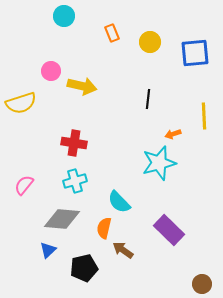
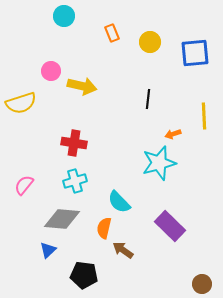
purple rectangle: moved 1 px right, 4 px up
black pentagon: moved 7 px down; rotated 20 degrees clockwise
